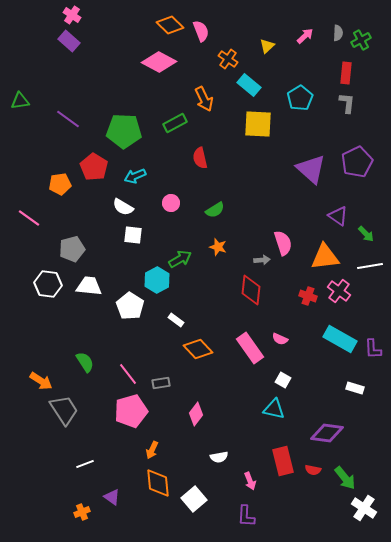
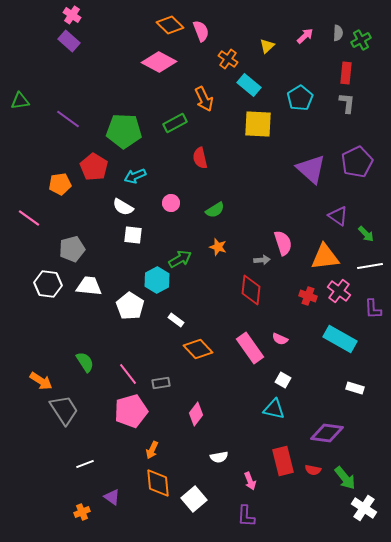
purple L-shape at (373, 349): moved 40 px up
